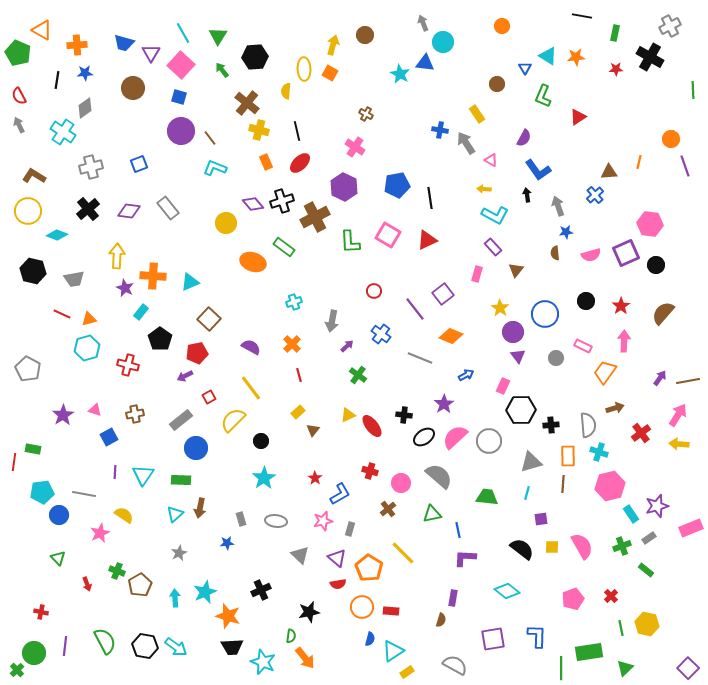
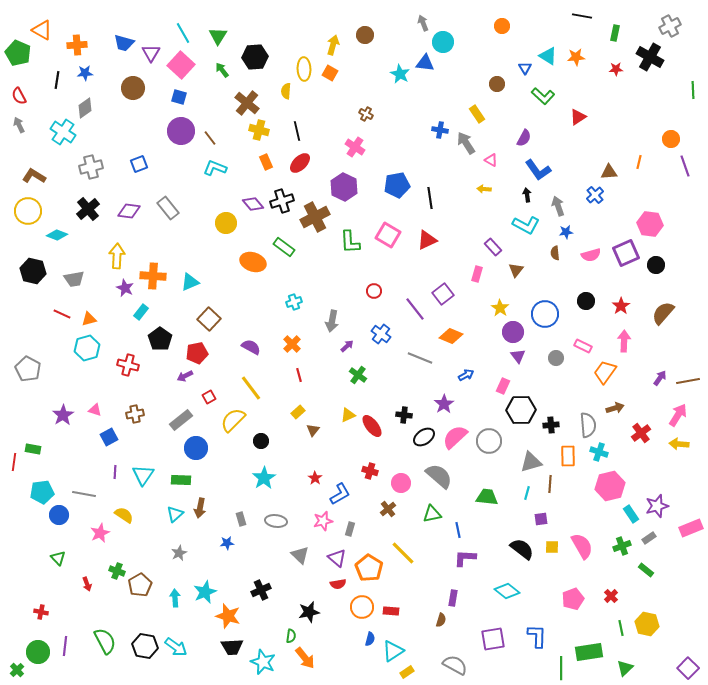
green L-shape at (543, 96): rotated 70 degrees counterclockwise
cyan L-shape at (495, 215): moved 31 px right, 10 px down
brown line at (563, 484): moved 13 px left
green circle at (34, 653): moved 4 px right, 1 px up
